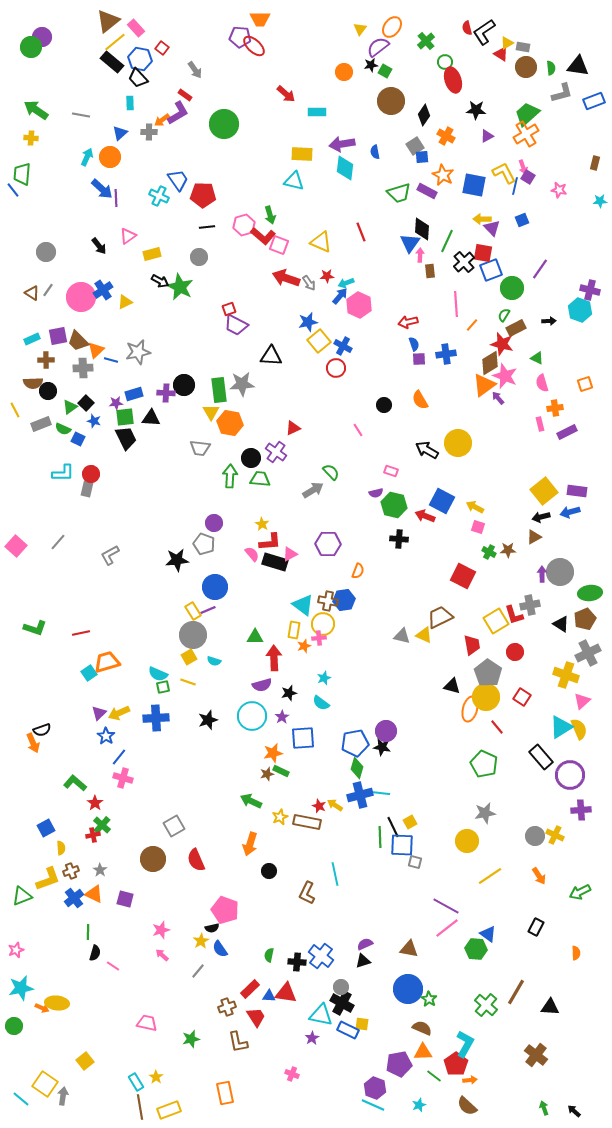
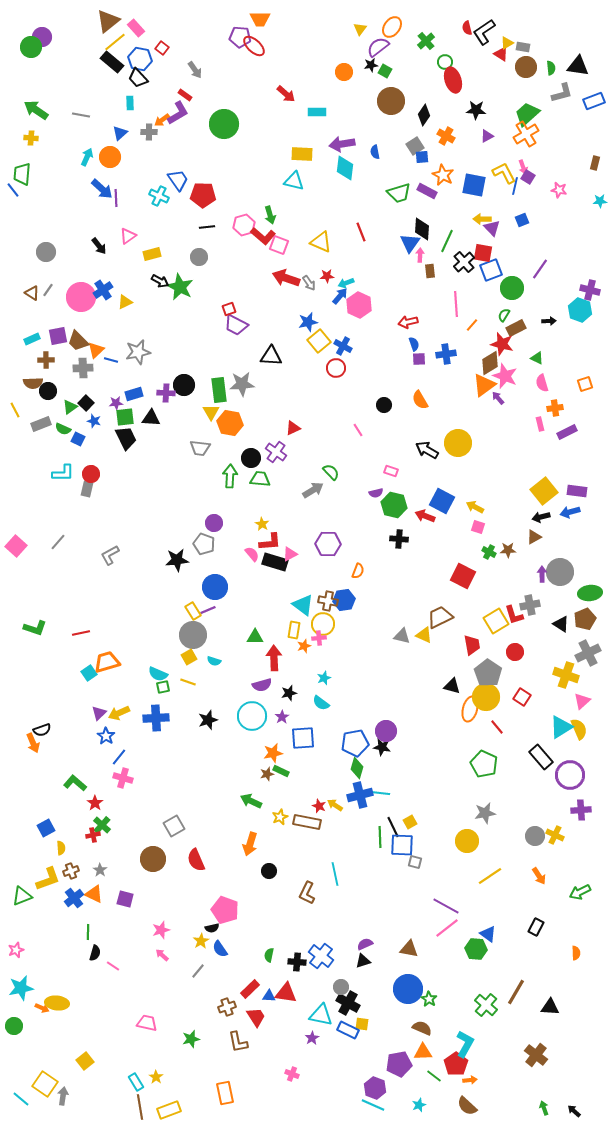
black cross at (342, 1003): moved 6 px right
